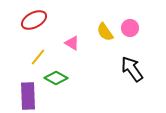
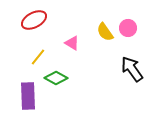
pink circle: moved 2 px left
